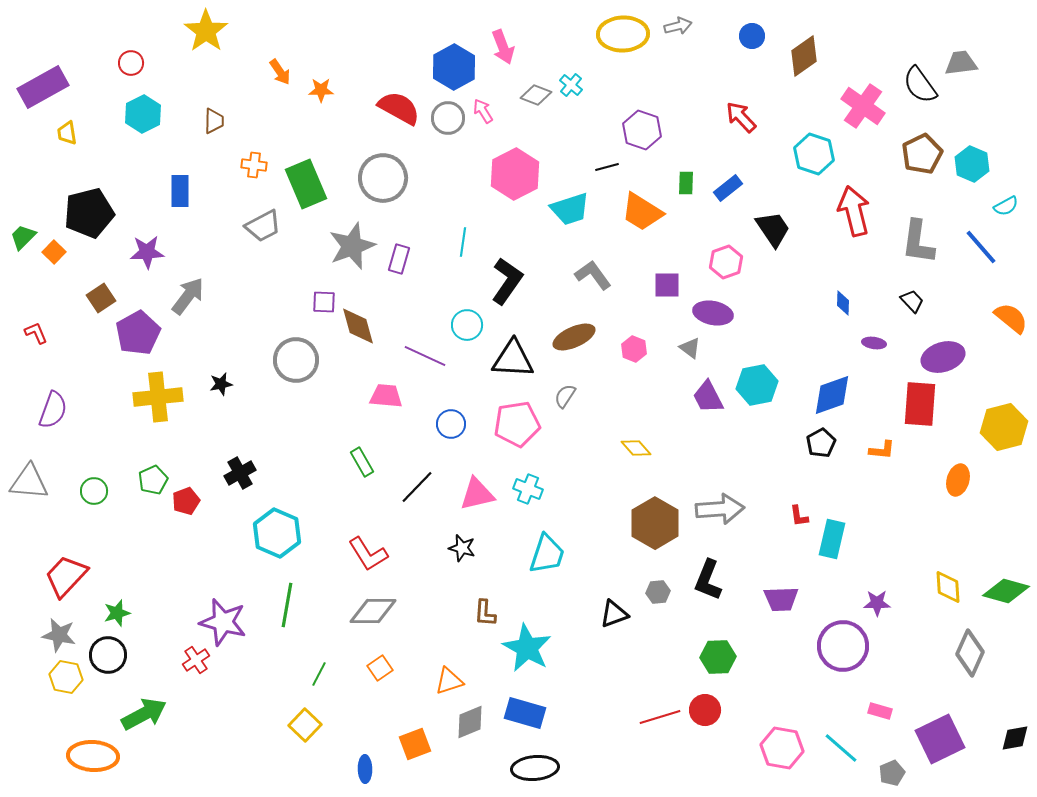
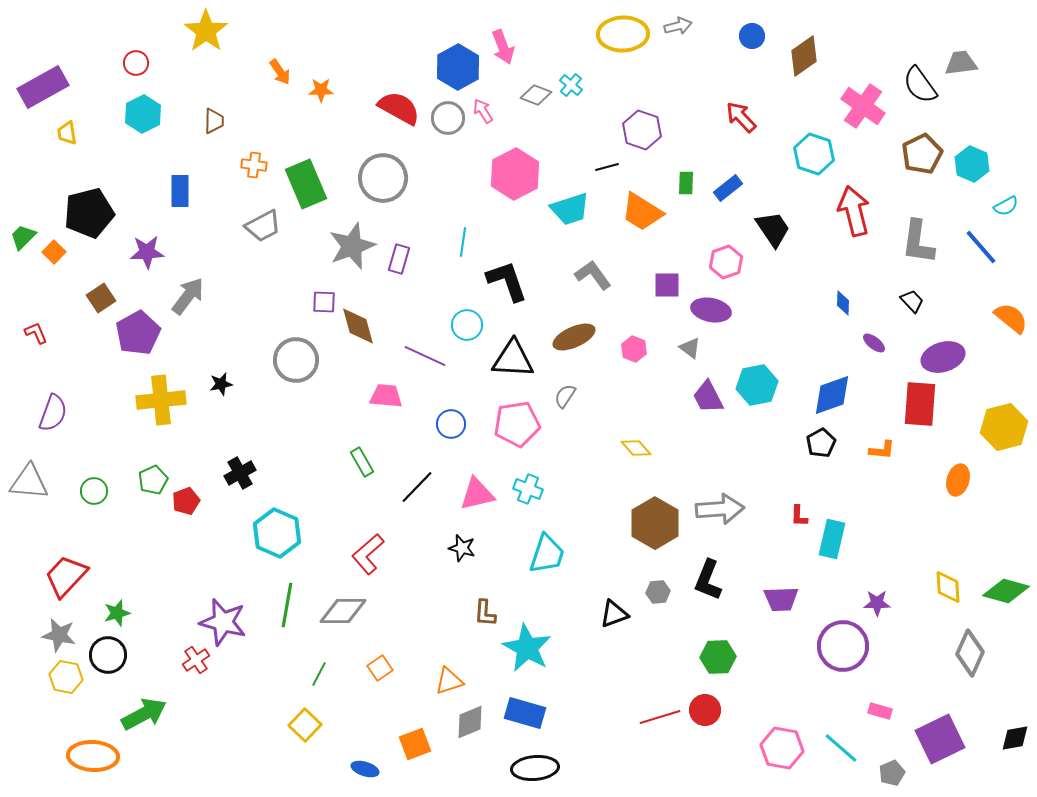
red circle at (131, 63): moved 5 px right
blue hexagon at (454, 67): moved 4 px right
black L-shape at (507, 281): rotated 54 degrees counterclockwise
purple ellipse at (713, 313): moved 2 px left, 3 px up
purple ellipse at (874, 343): rotated 30 degrees clockwise
yellow cross at (158, 397): moved 3 px right, 3 px down
purple semicircle at (53, 410): moved 3 px down
red L-shape at (799, 516): rotated 10 degrees clockwise
red L-shape at (368, 554): rotated 81 degrees clockwise
gray diamond at (373, 611): moved 30 px left
blue ellipse at (365, 769): rotated 72 degrees counterclockwise
